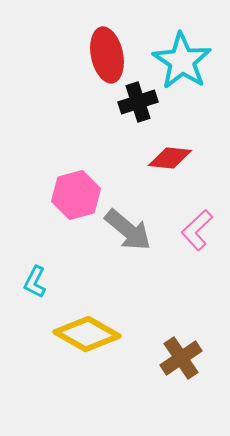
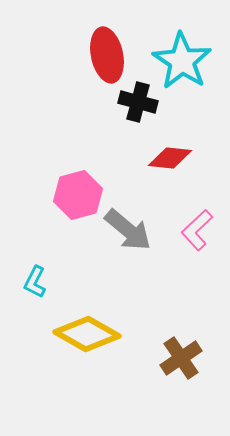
black cross: rotated 33 degrees clockwise
pink hexagon: moved 2 px right
